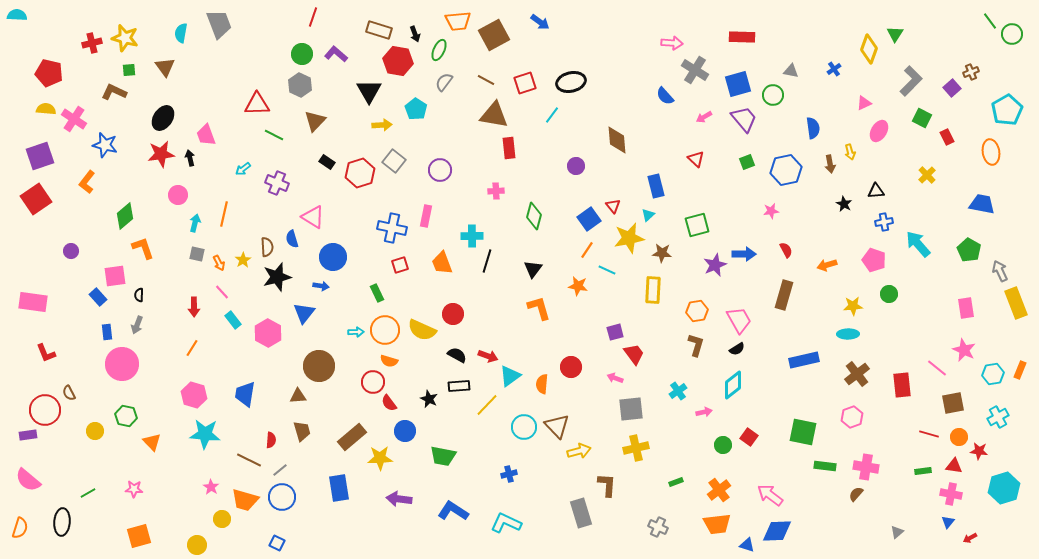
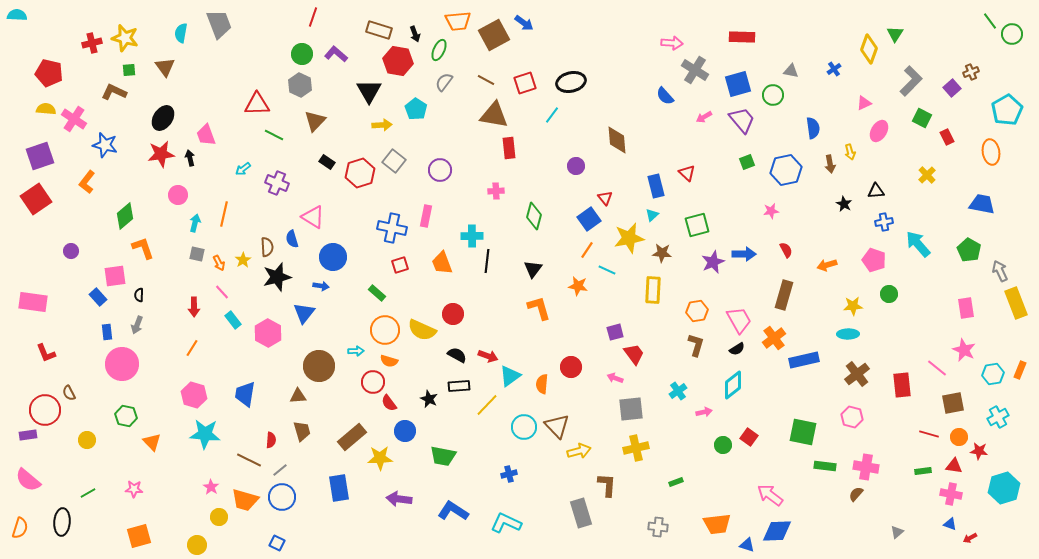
blue arrow at (540, 22): moved 16 px left, 1 px down
purple trapezoid at (744, 119): moved 2 px left, 1 px down
red triangle at (696, 159): moved 9 px left, 14 px down
red triangle at (613, 206): moved 8 px left, 8 px up
cyan triangle at (648, 215): moved 4 px right
black line at (487, 261): rotated 10 degrees counterclockwise
purple star at (715, 265): moved 2 px left, 3 px up
green rectangle at (377, 293): rotated 24 degrees counterclockwise
cyan arrow at (356, 332): moved 19 px down
pink hexagon at (852, 417): rotated 25 degrees counterclockwise
yellow circle at (95, 431): moved 8 px left, 9 px down
orange cross at (719, 490): moved 55 px right, 152 px up
yellow circle at (222, 519): moved 3 px left, 2 px up
blue triangle at (948, 522): moved 2 px right, 2 px down; rotated 48 degrees counterclockwise
gray cross at (658, 527): rotated 18 degrees counterclockwise
